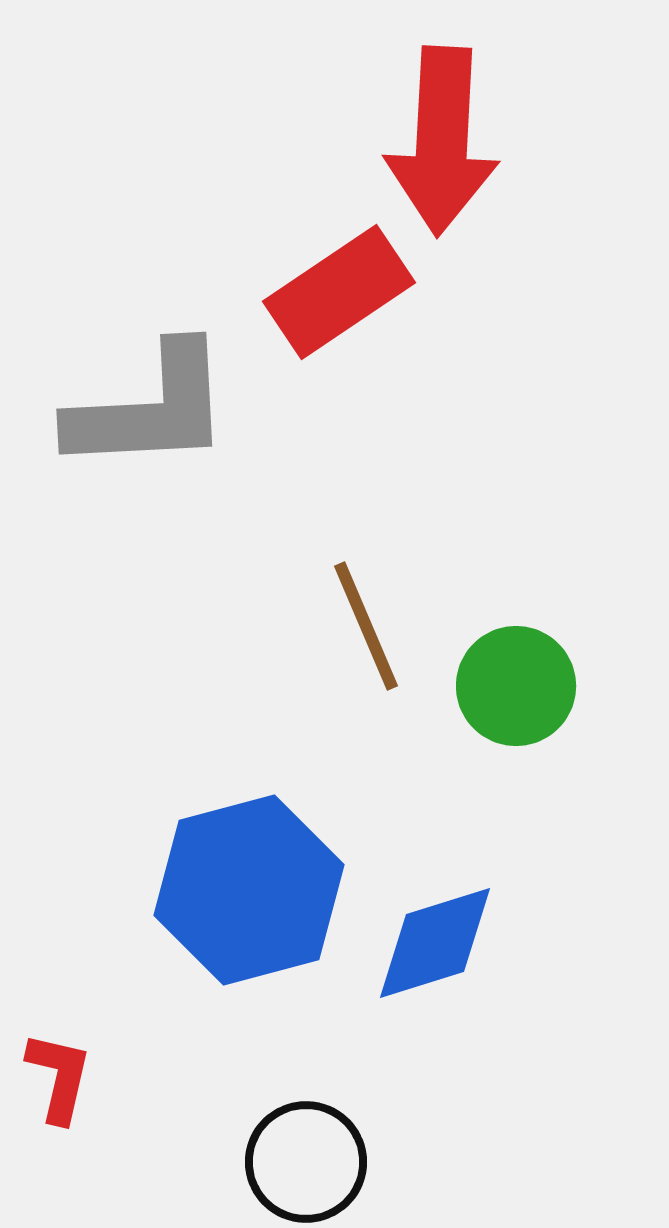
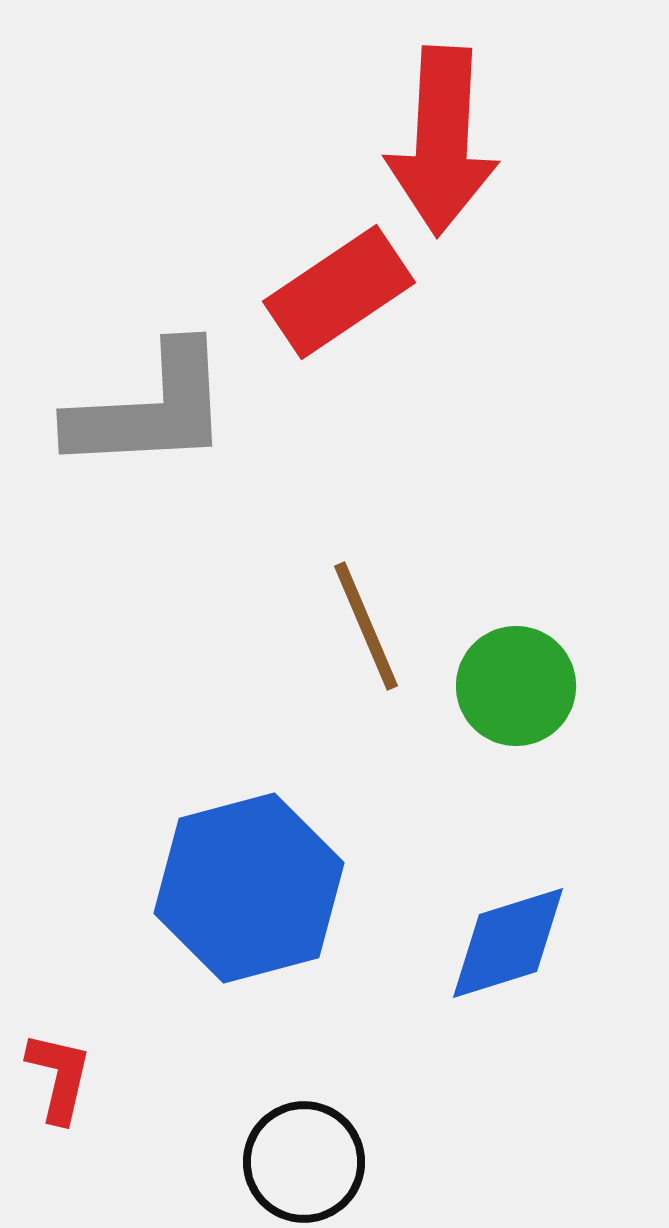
blue hexagon: moved 2 px up
blue diamond: moved 73 px right
black circle: moved 2 px left
